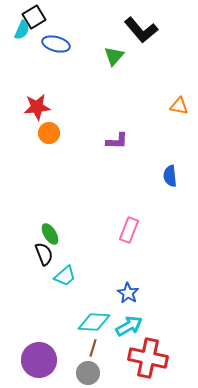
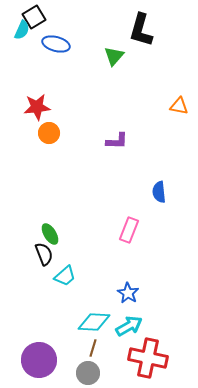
black L-shape: rotated 56 degrees clockwise
blue semicircle: moved 11 px left, 16 px down
